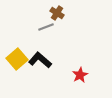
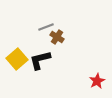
brown cross: moved 24 px down
black L-shape: rotated 55 degrees counterclockwise
red star: moved 17 px right, 6 px down
